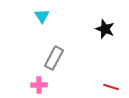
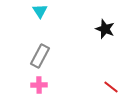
cyan triangle: moved 2 px left, 5 px up
gray rectangle: moved 14 px left, 2 px up
red line: rotated 21 degrees clockwise
